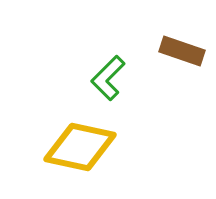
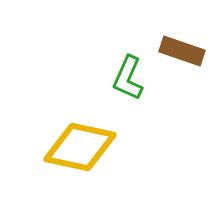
green L-shape: moved 20 px right; rotated 21 degrees counterclockwise
